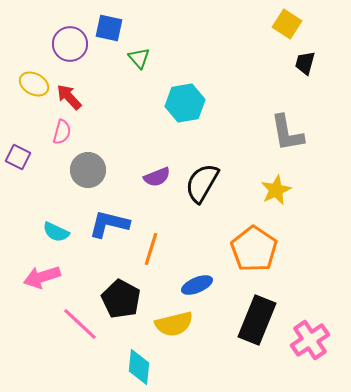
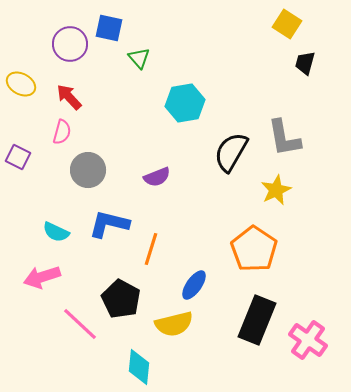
yellow ellipse: moved 13 px left
gray L-shape: moved 3 px left, 5 px down
black semicircle: moved 29 px right, 31 px up
blue ellipse: moved 3 px left; rotated 32 degrees counterclockwise
pink cross: moved 2 px left; rotated 21 degrees counterclockwise
